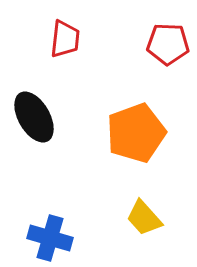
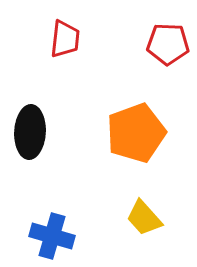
black ellipse: moved 4 px left, 15 px down; rotated 33 degrees clockwise
blue cross: moved 2 px right, 2 px up
